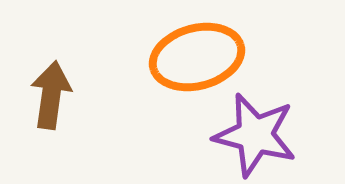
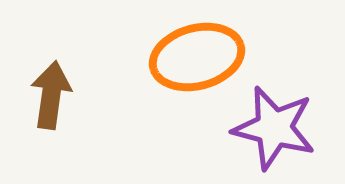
purple star: moved 19 px right, 7 px up
